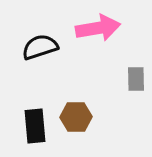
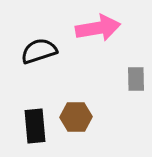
black semicircle: moved 1 px left, 4 px down
